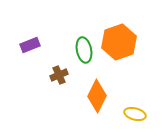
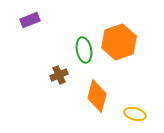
purple rectangle: moved 25 px up
orange diamond: rotated 12 degrees counterclockwise
